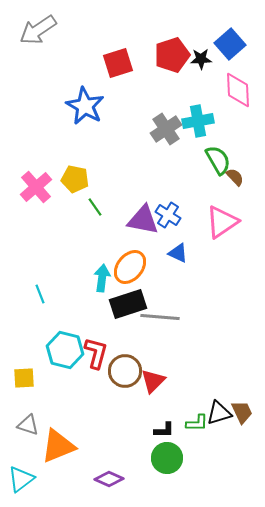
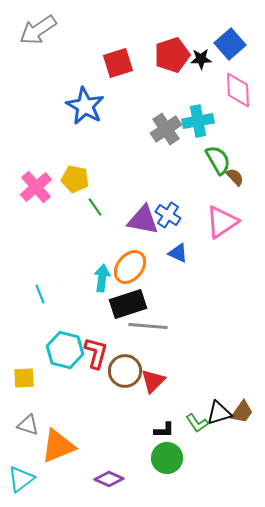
gray line: moved 12 px left, 9 px down
brown trapezoid: rotated 60 degrees clockwise
green L-shape: rotated 55 degrees clockwise
